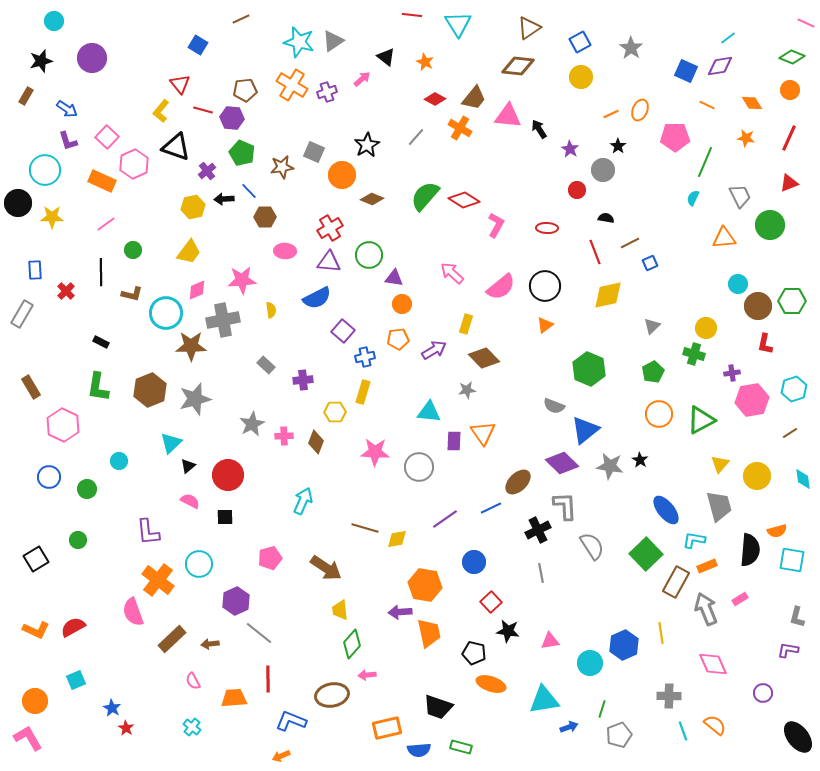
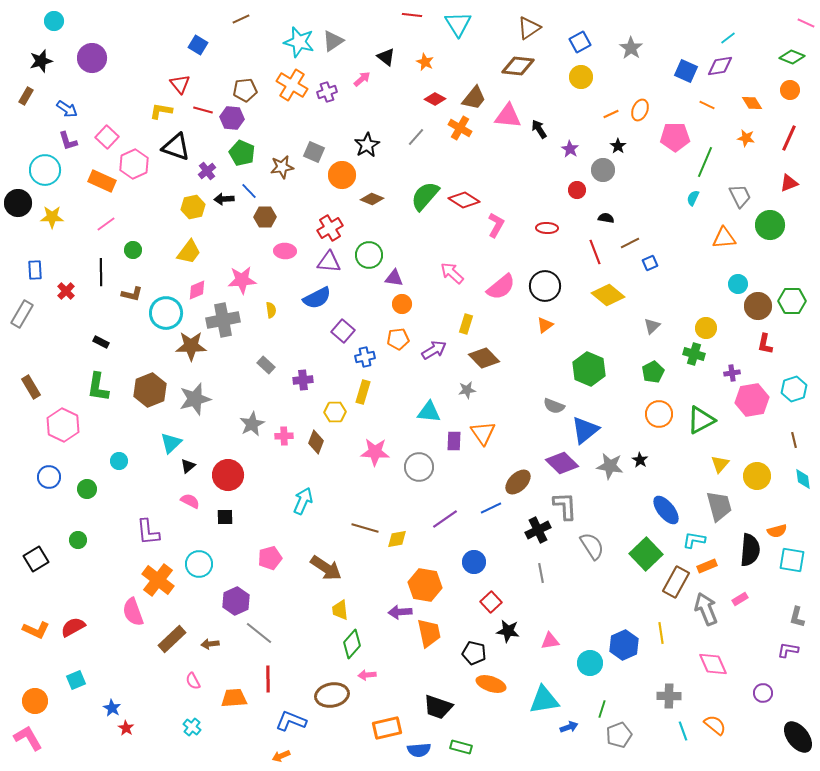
yellow L-shape at (161, 111): rotated 60 degrees clockwise
yellow diamond at (608, 295): rotated 52 degrees clockwise
brown line at (790, 433): moved 4 px right, 7 px down; rotated 70 degrees counterclockwise
